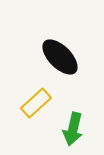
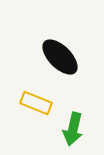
yellow rectangle: rotated 64 degrees clockwise
